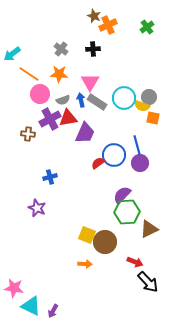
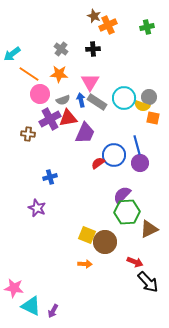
green cross: rotated 24 degrees clockwise
